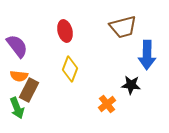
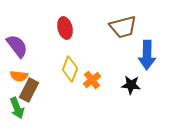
red ellipse: moved 3 px up
orange cross: moved 15 px left, 24 px up
